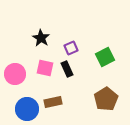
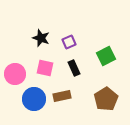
black star: rotated 12 degrees counterclockwise
purple square: moved 2 px left, 6 px up
green square: moved 1 px right, 1 px up
black rectangle: moved 7 px right, 1 px up
brown rectangle: moved 9 px right, 6 px up
blue circle: moved 7 px right, 10 px up
